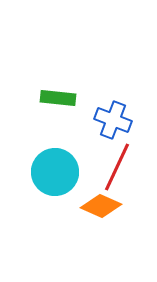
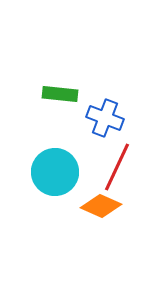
green rectangle: moved 2 px right, 4 px up
blue cross: moved 8 px left, 2 px up
